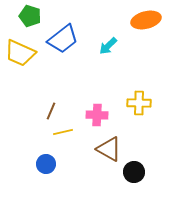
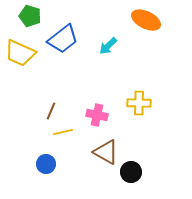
orange ellipse: rotated 40 degrees clockwise
pink cross: rotated 10 degrees clockwise
brown triangle: moved 3 px left, 3 px down
black circle: moved 3 px left
